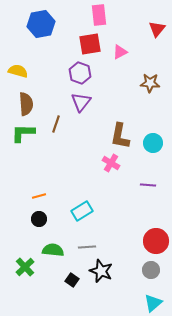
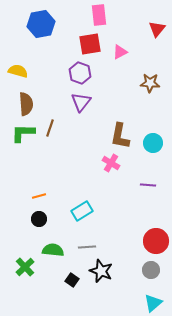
brown line: moved 6 px left, 4 px down
